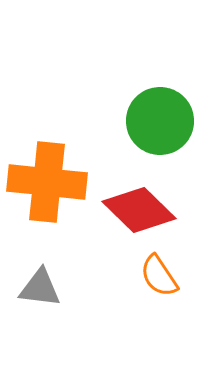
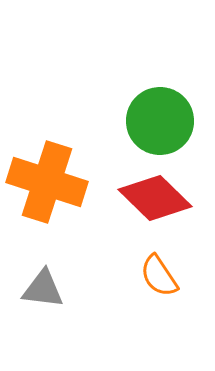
orange cross: rotated 12 degrees clockwise
red diamond: moved 16 px right, 12 px up
gray triangle: moved 3 px right, 1 px down
